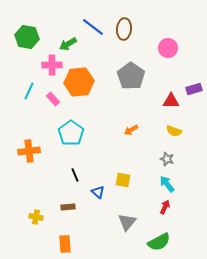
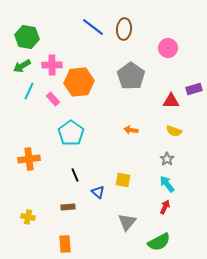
green arrow: moved 46 px left, 22 px down
orange arrow: rotated 40 degrees clockwise
orange cross: moved 8 px down
gray star: rotated 16 degrees clockwise
yellow cross: moved 8 px left
